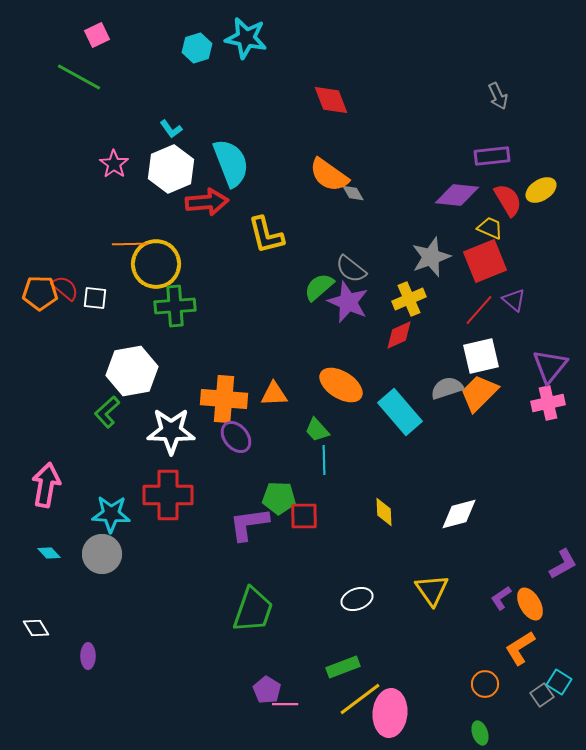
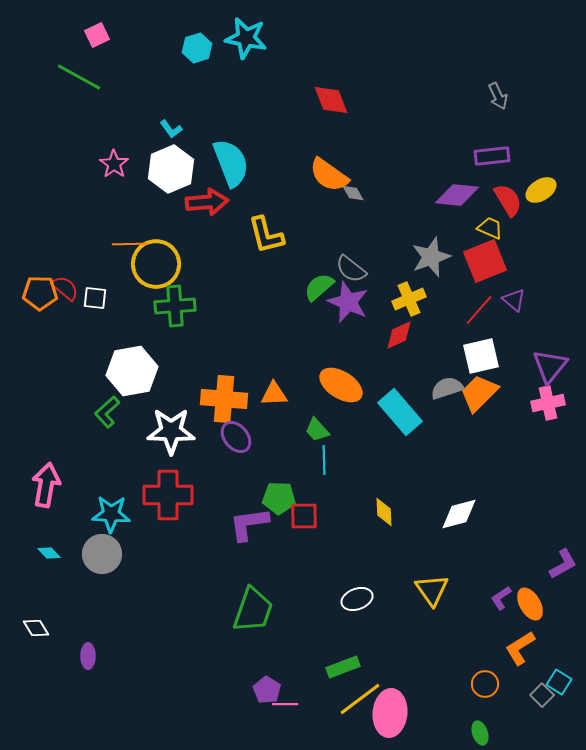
gray square at (542, 695): rotated 10 degrees counterclockwise
